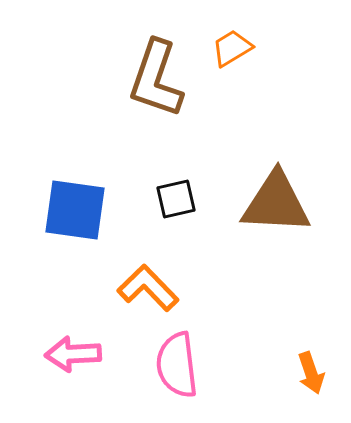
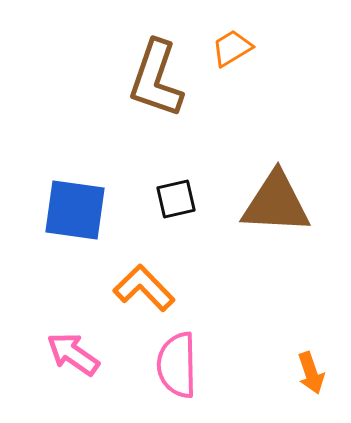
orange L-shape: moved 4 px left
pink arrow: rotated 38 degrees clockwise
pink semicircle: rotated 6 degrees clockwise
